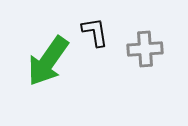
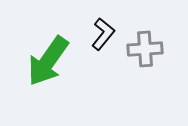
black L-shape: moved 8 px right, 2 px down; rotated 48 degrees clockwise
